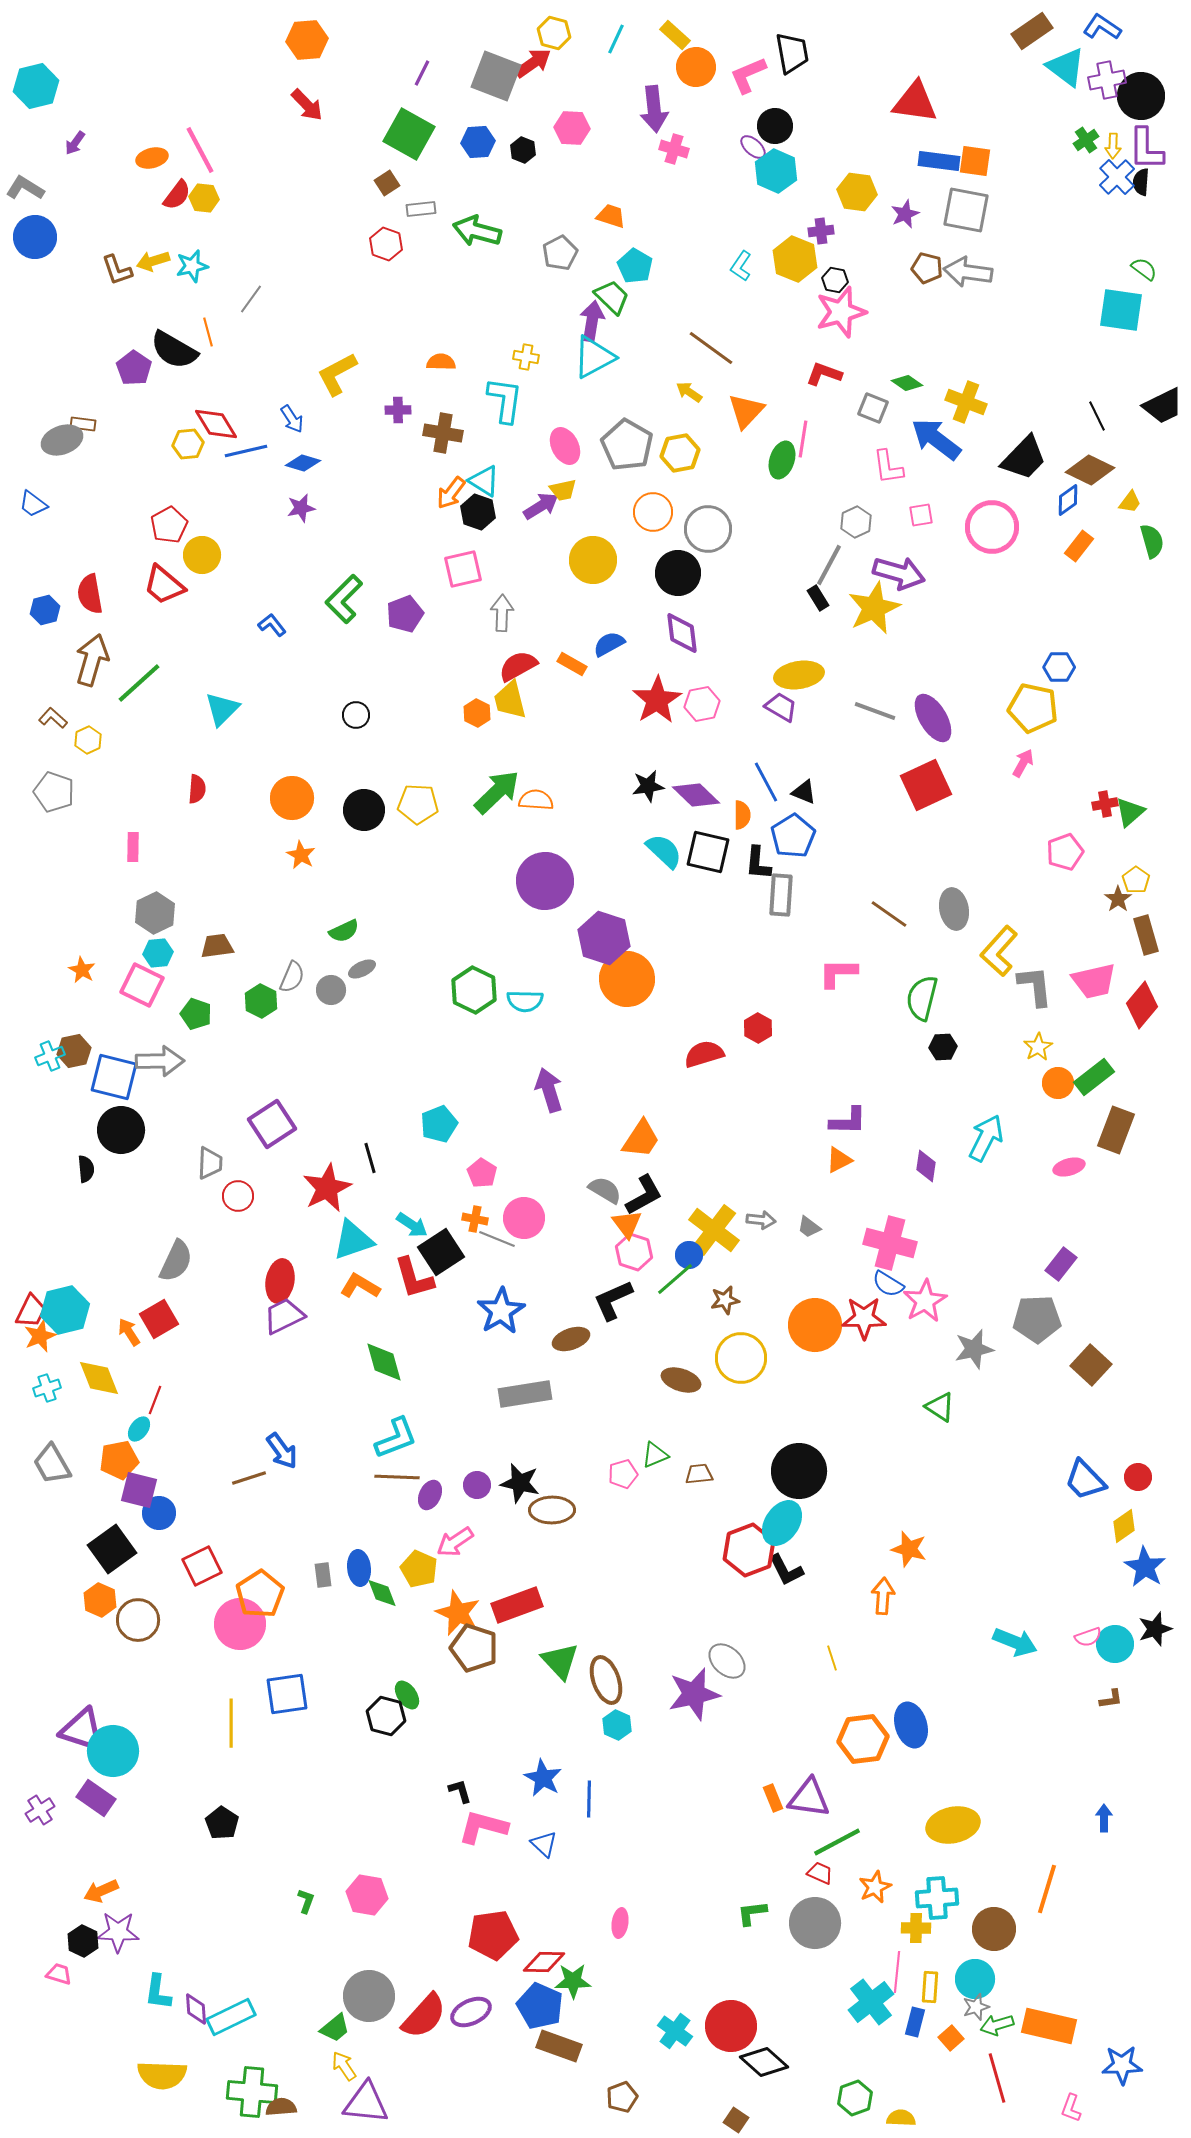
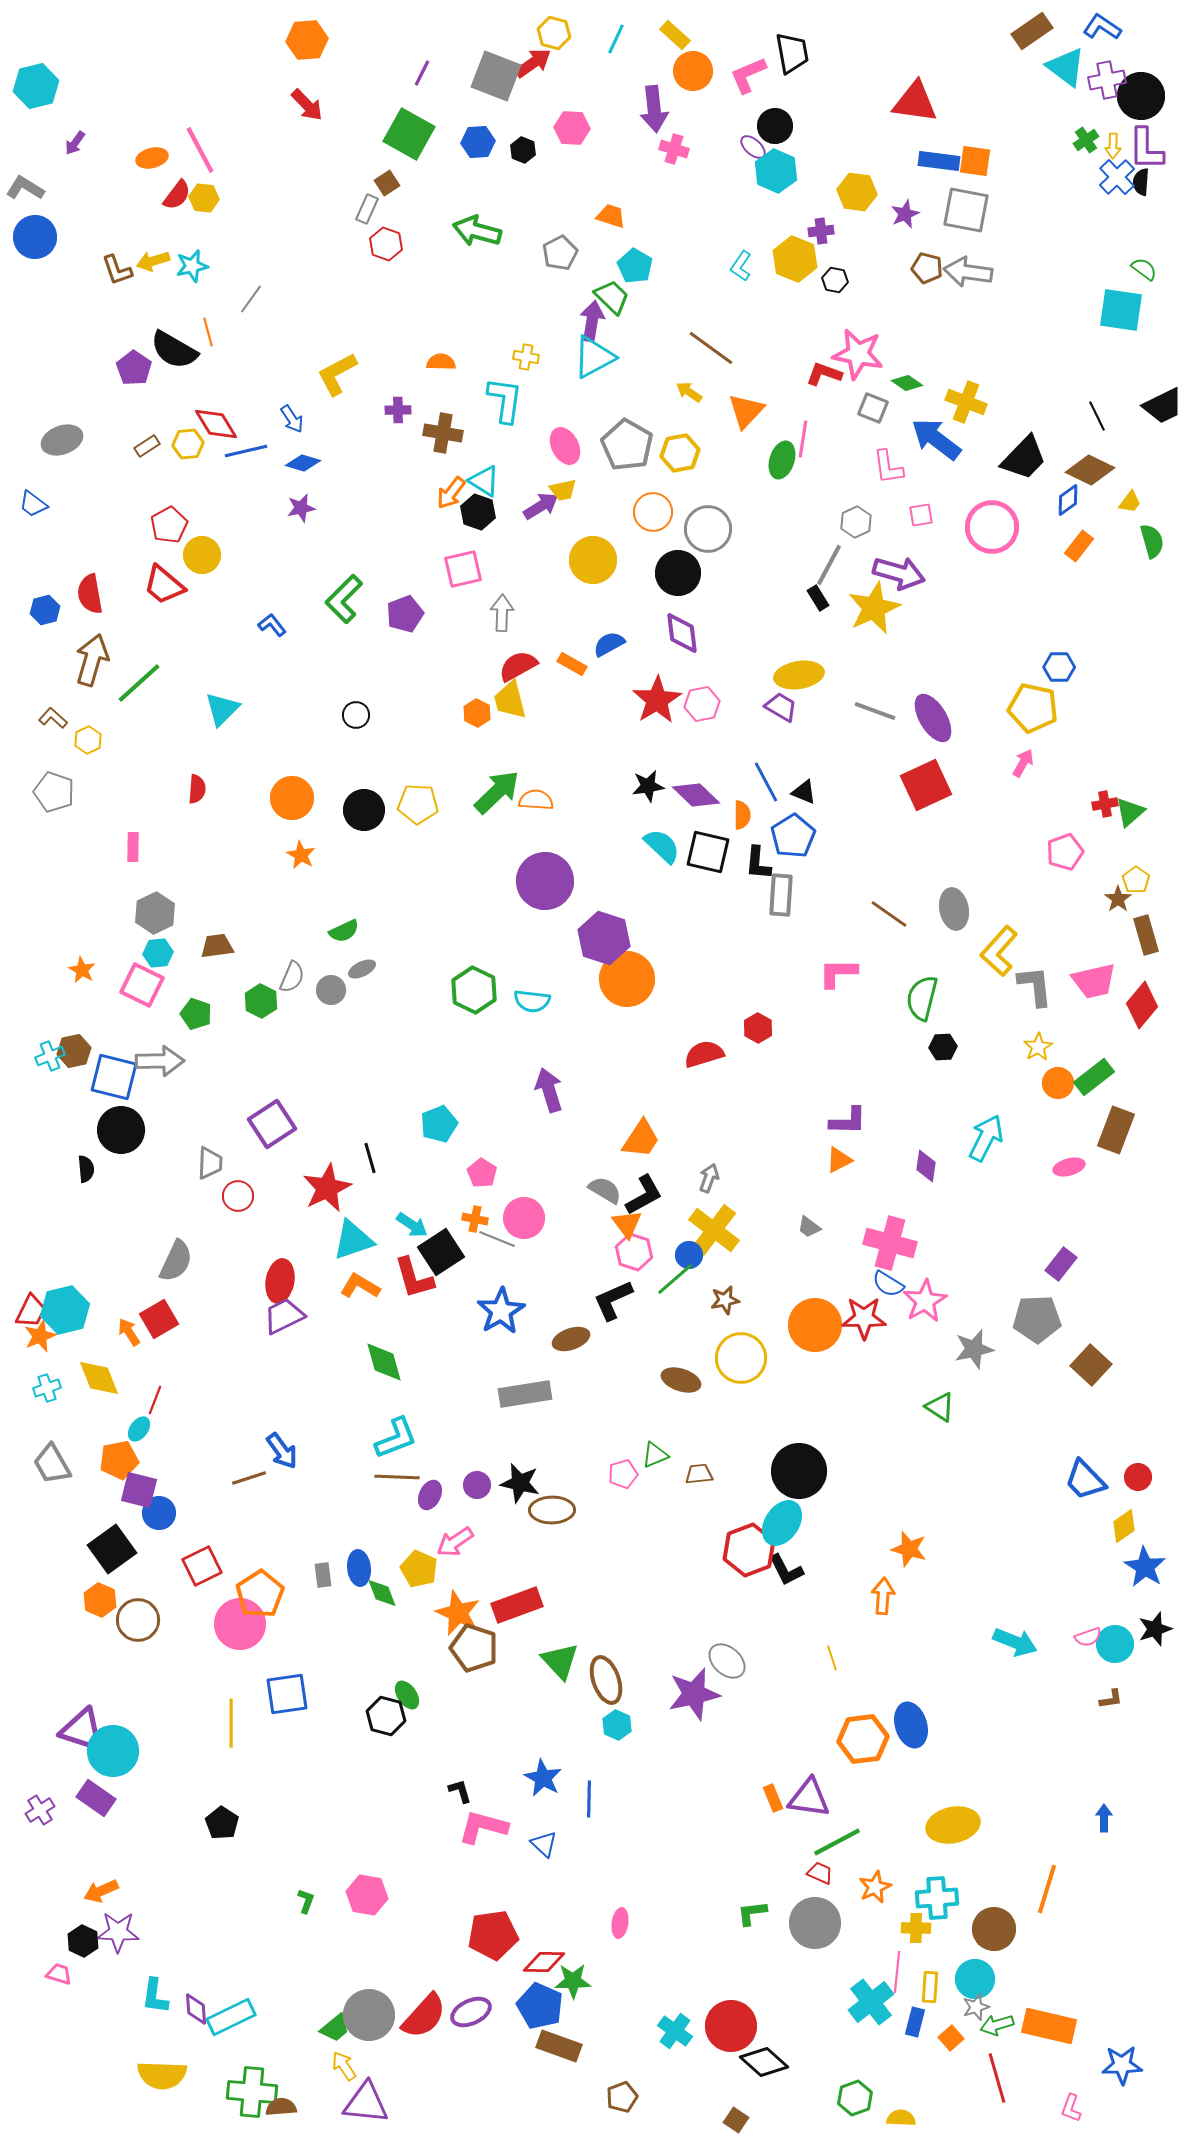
orange circle at (696, 67): moved 3 px left, 4 px down
gray rectangle at (421, 209): moved 54 px left; rotated 60 degrees counterclockwise
pink star at (841, 312): moved 17 px right, 42 px down; rotated 27 degrees clockwise
brown rectangle at (83, 424): moved 64 px right, 22 px down; rotated 40 degrees counterclockwise
cyan semicircle at (664, 851): moved 2 px left, 5 px up
cyan semicircle at (525, 1001): moved 7 px right; rotated 6 degrees clockwise
gray arrow at (761, 1220): moved 52 px left, 42 px up; rotated 76 degrees counterclockwise
cyan L-shape at (158, 1992): moved 3 px left, 4 px down
gray circle at (369, 1996): moved 19 px down
